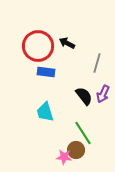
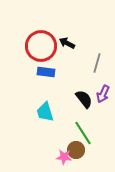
red circle: moved 3 px right
black semicircle: moved 3 px down
